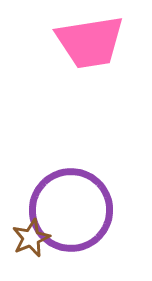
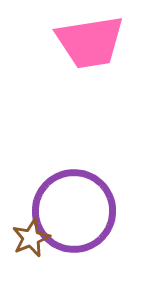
purple circle: moved 3 px right, 1 px down
